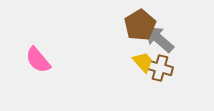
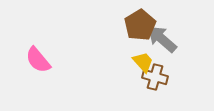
gray arrow: moved 3 px right
brown cross: moved 5 px left, 9 px down
